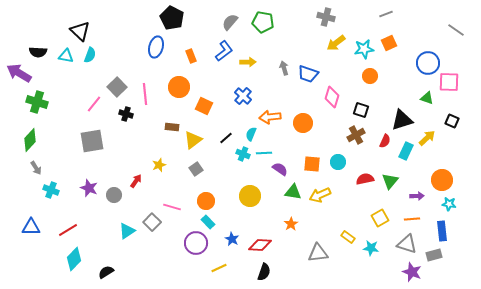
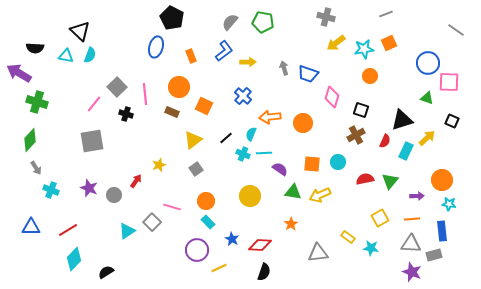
black semicircle at (38, 52): moved 3 px left, 4 px up
brown rectangle at (172, 127): moved 15 px up; rotated 16 degrees clockwise
purple circle at (196, 243): moved 1 px right, 7 px down
gray triangle at (407, 244): moved 4 px right; rotated 15 degrees counterclockwise
